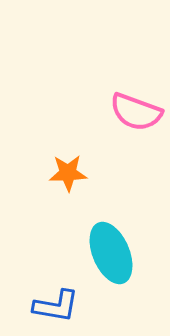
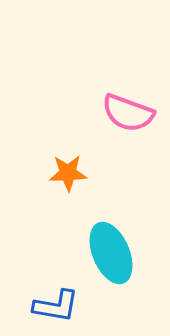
pink semicircle: moved 8 px left, 1 px down
